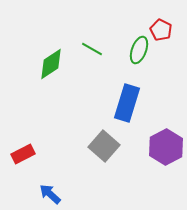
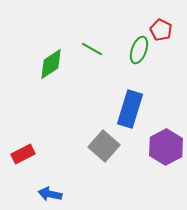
blue rectangle: moved 3 px right, 6 px down
blue arrow: rotated 30 degrees counterclockwise
